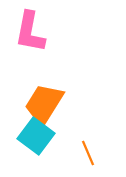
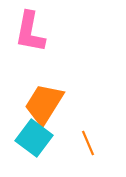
cyan square: moved 2 px left, 2 px down
orange line: moved 10 px up
